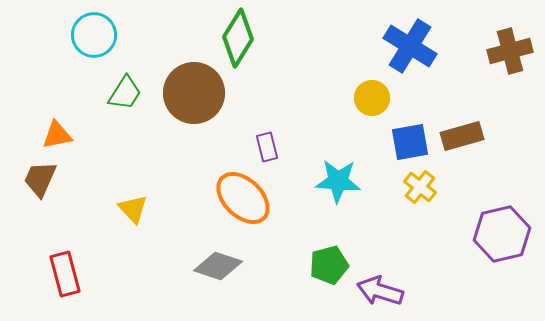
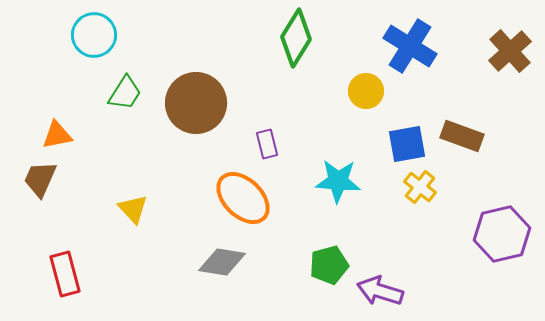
green diamond: moved 58 px right
brown cross: rotated 27 degrees counterclockwise
brown circle: moved 2 px right, 10 px down
yellow circle: moved 6 px left, 7 px up
brown rectangle: rotated 36 degrees clockwise
blue square: moved 3 px left, 2 px down
purple rectangle: moved 3 px up
gray diamond: moved 4 px right, 4 px up; rotated 9 degrees counterclockwise
